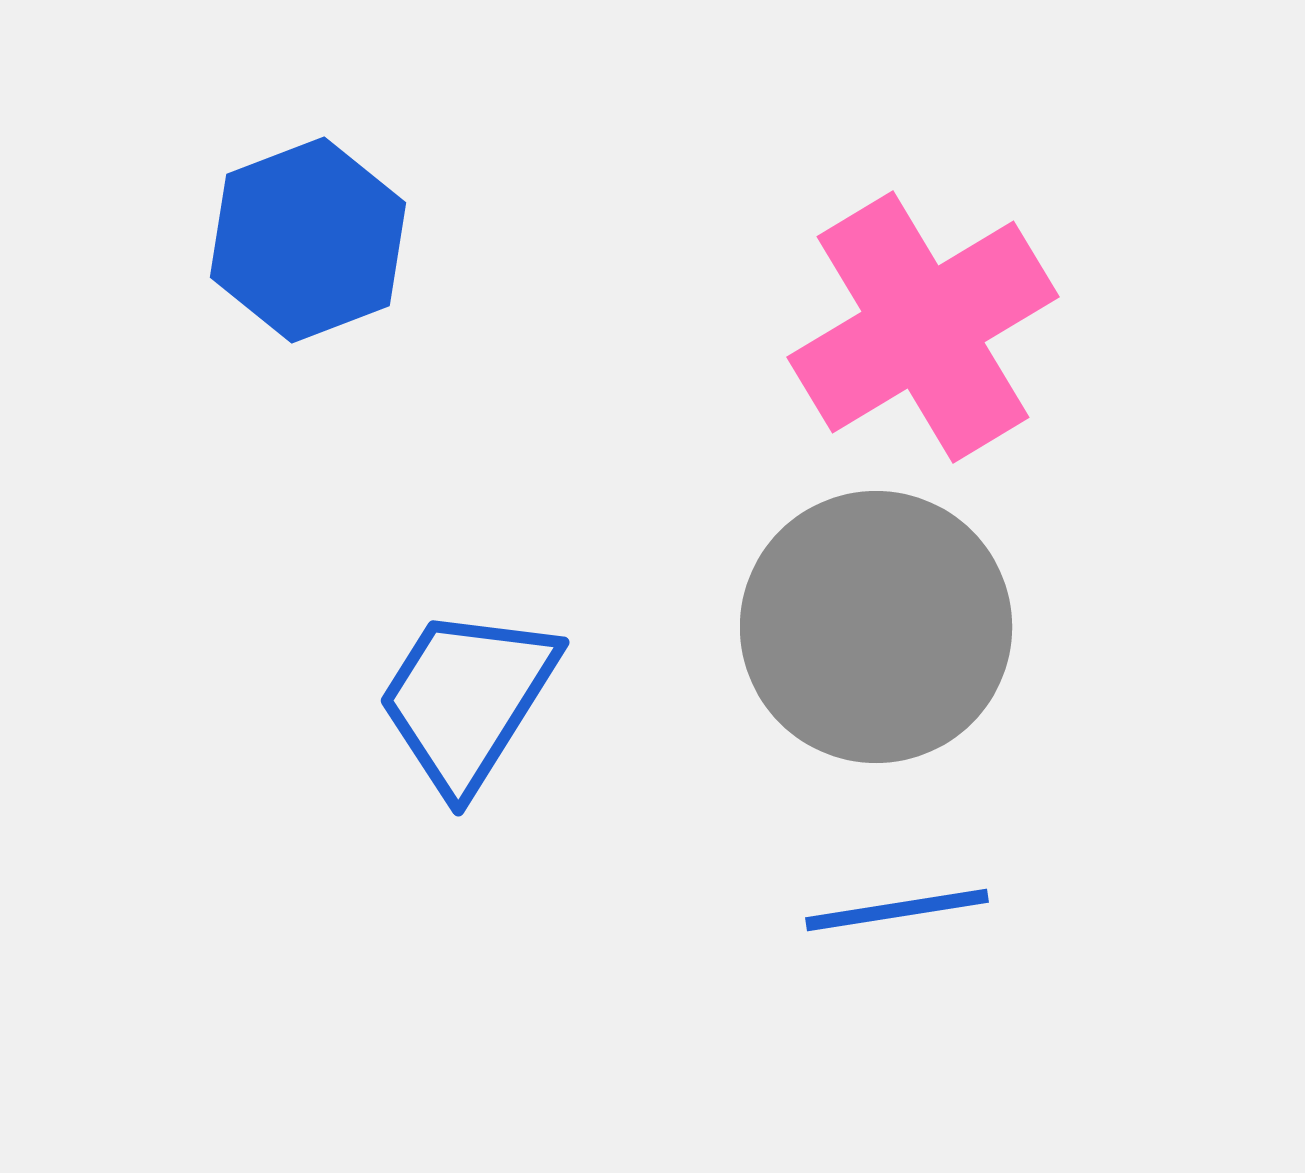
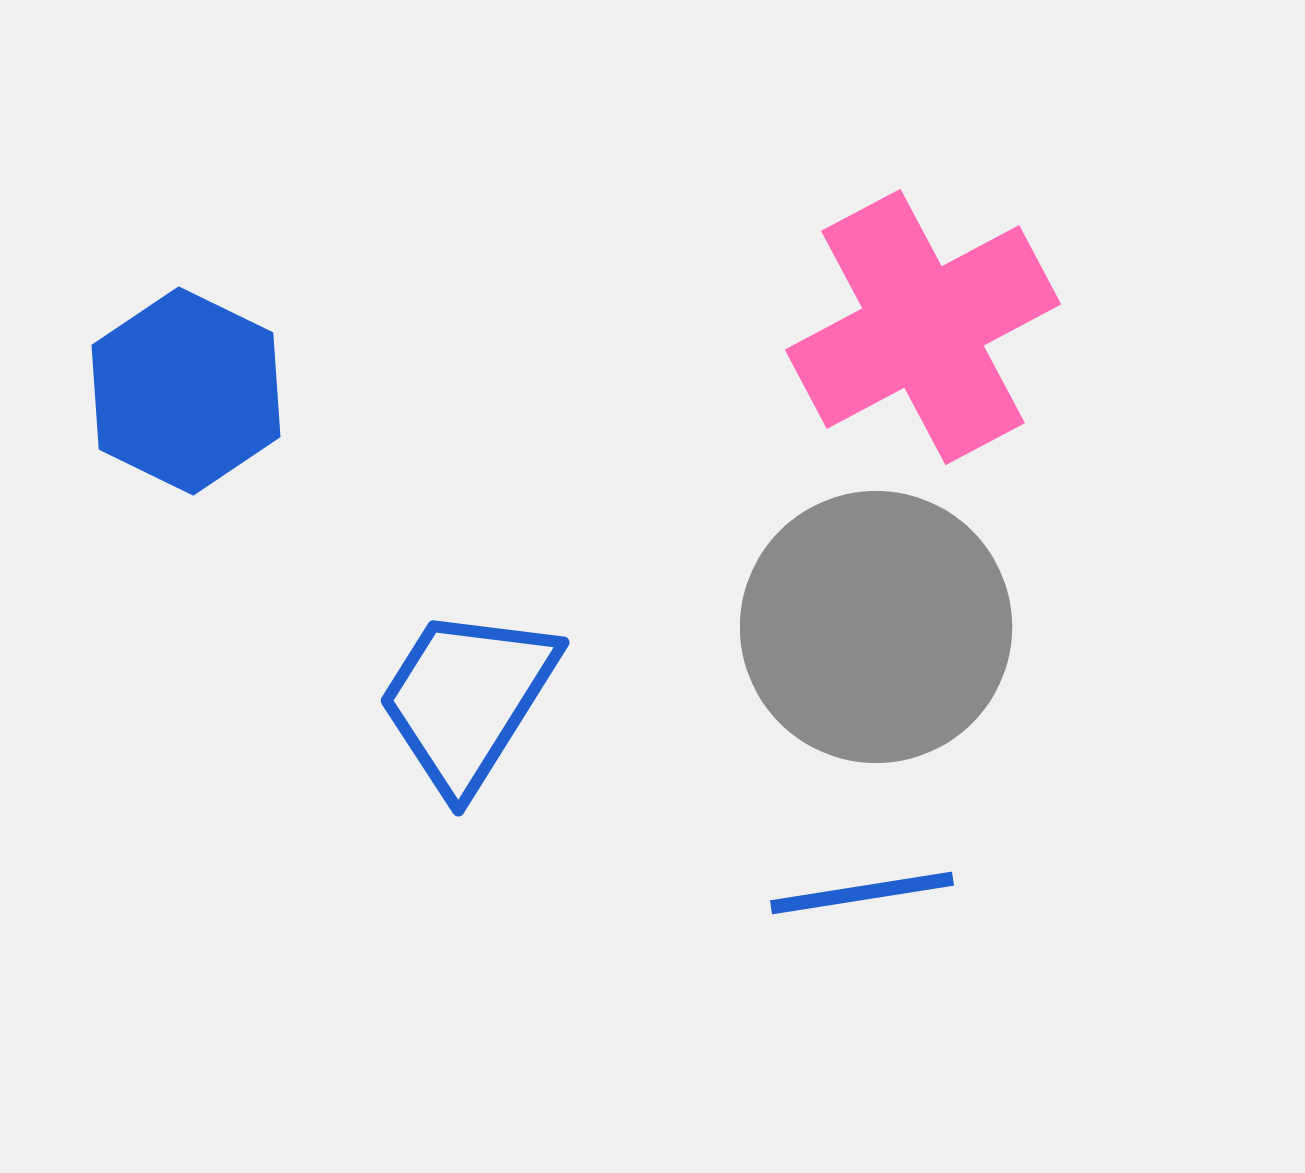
blue hexagon: moved 122 px left, 151 px down; rotated 13 degrees counterclockwise
pink cross: rotated 3 degrees clockwise
blue line: moved 35 px left, 17 px up
